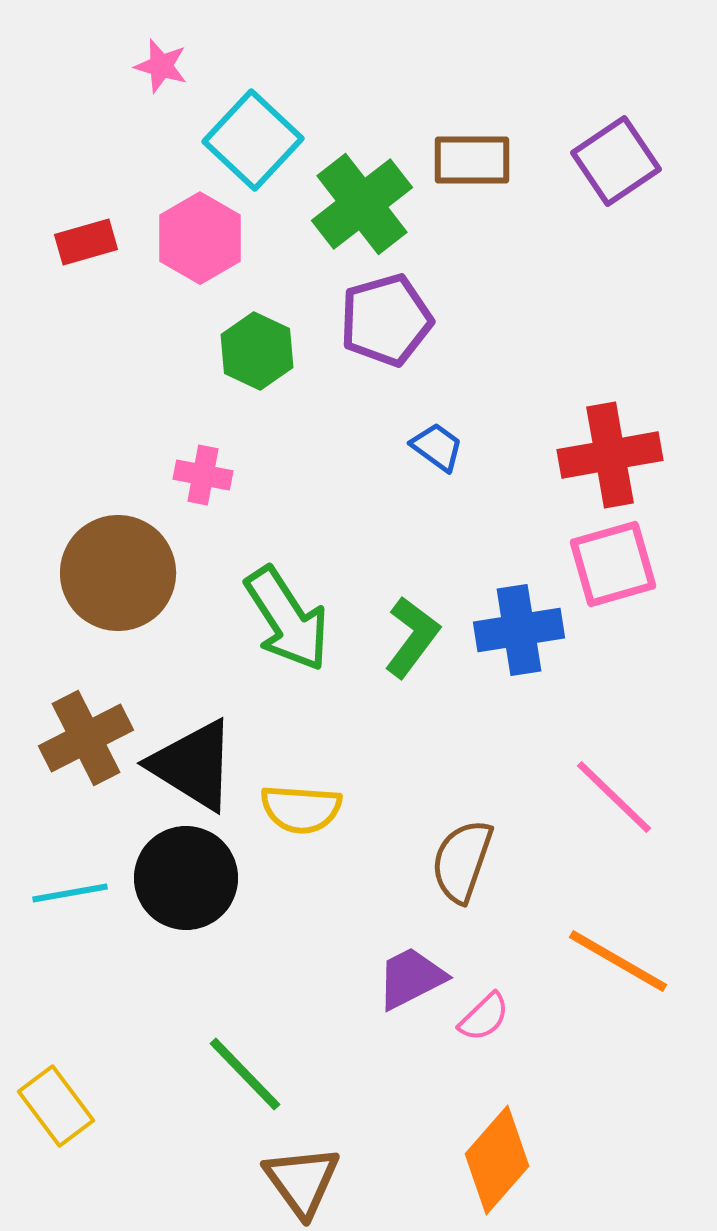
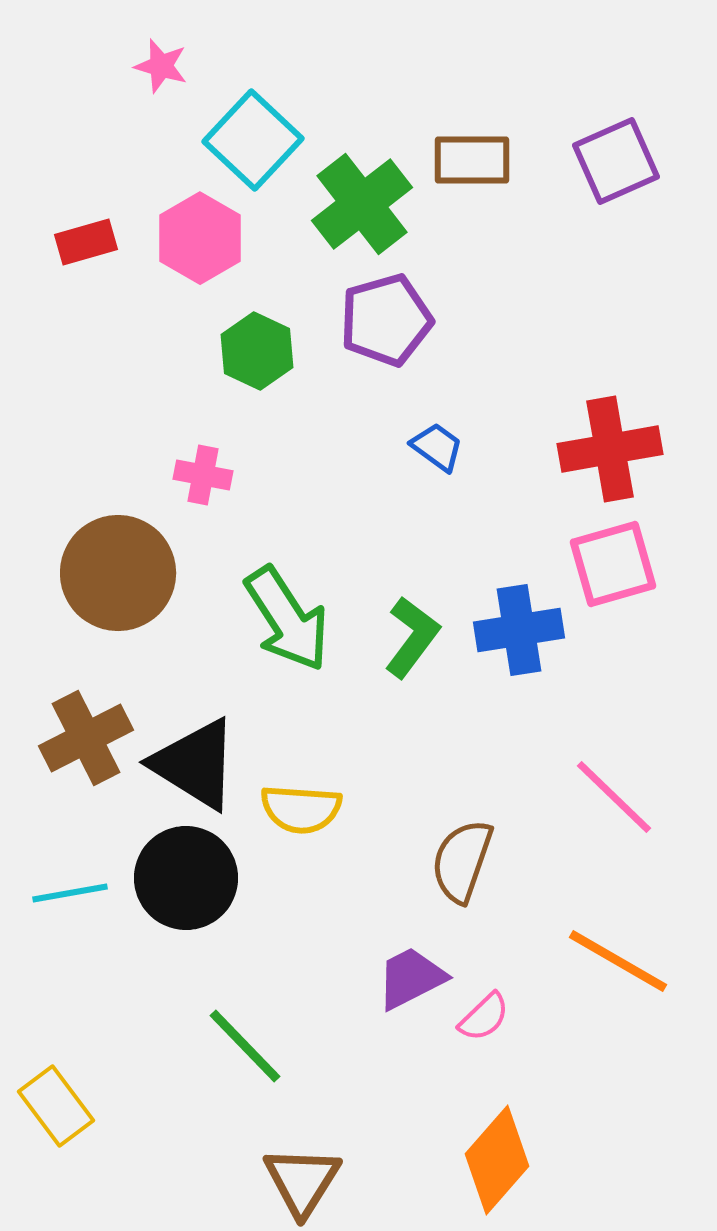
purple square: rotated 10 degrees clockwise
red cross: moved 6 px up
black triangle: moved 2 px right, 1 px up
green line: moved 28 px up
brown triangle: rotated 8 degrees clockwise
